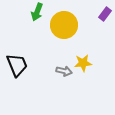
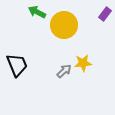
green arrow: rotated 96 degrees clockwise
gray arrow: rotated 56 degrees counterclockwise
